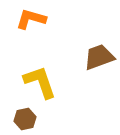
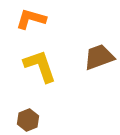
yellow L-shape: moved 16 px up
brown hexagon: moved 3 px right, 1 px down; rotated 10 degrees counterclockwise
